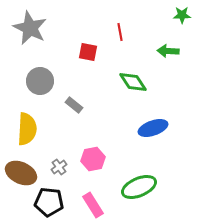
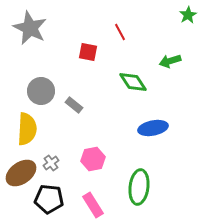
green star: moved 6 px right; rotated 30 degrees counterclockwise
red line: rotated 18 degrees counterclockwise
green arrow: moved 2 px right, 10 px down; rotated 20 degrees counterclockwise
gray circle: moved 1 px right, 10 px down
blue ellipse: rotated 8 degrees clockwise
gray cross: moved 8 px left, 4 px up
brown ellipse: rotated 60 degrees counterclockwise
green ellipse: rotated 60 degrees counterclockwise
black pentagon: moved 3 px up
